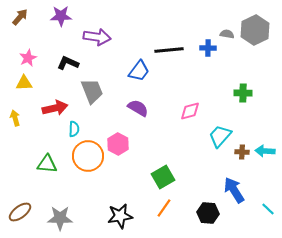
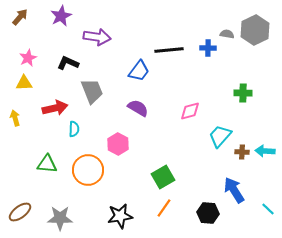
purple star: rotated 25 degrees counterclockwise
orange circle: moved 14 px down
